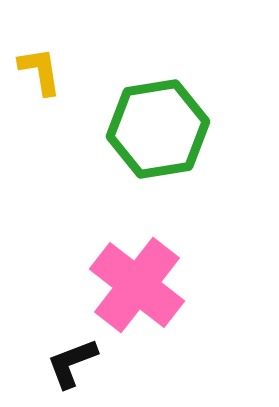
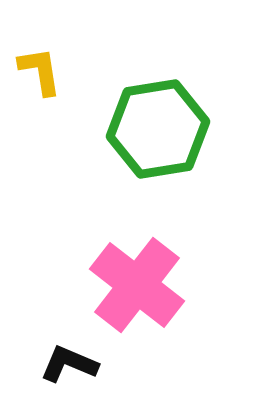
black L-shape: moved 3 px left, 1 px down; rotated 44 degrees clockwise
